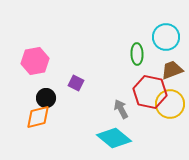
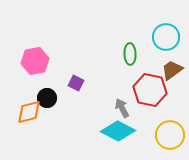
green ellipse: moved 7 px left
brown trapezoid: rotated 15 degrees counterclockwise
red hexagon: moved 2 px up
black circle: moved 1 px right
yellow circle: moved 31 px down
gray arrow: moved 1 px right, 1 px up
orange diamond: moved 9 px left, 5 px up
cyan diamond: moved 4 px right, 7 px up; rotated 12 degrees counterclockwise
